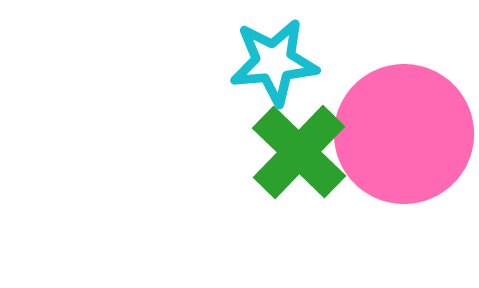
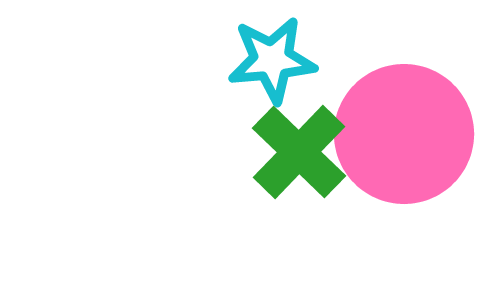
cyan star: moved 2 px left, 2 px up
